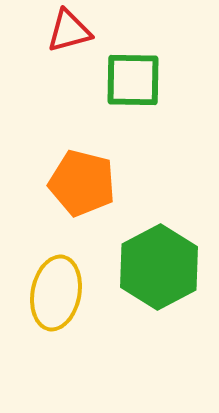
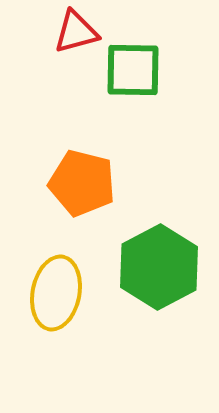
red triangle: moved 7 px right, 1 px down
green square: moved 10 px up
